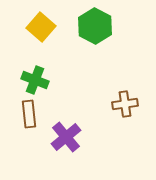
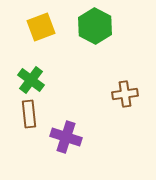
yellow square: rotated 28 degrees clockwise
green cross: moved 4 px left; rotated 16 degrees clockwise
brown cross: moved 10 px up
purple cross: rotated 32 degrees counterclockwise
